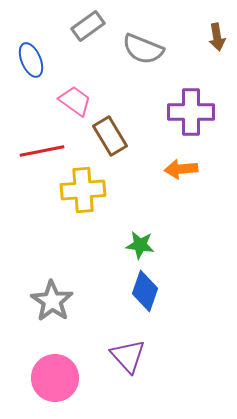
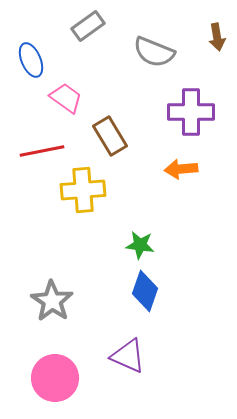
gray semicircle: moved 11 px right, 3 px down
pink trapezoid: moved 9 px left, 3 px up
purple triangle: rotated 24 degrees counterclockwise
